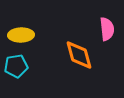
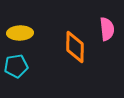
yellow ellipse: moved 1 px left, 2 px up
orange diamond: moved 4 px left, 8 px up; rotated 16 degrees clockwise
